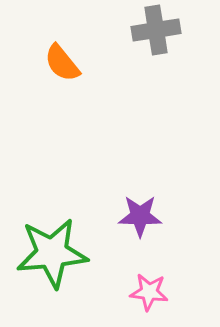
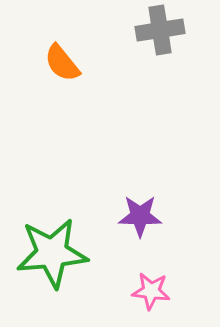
gray cross: moved 4 px right
pink star: moved 2 px right, 1 px up
